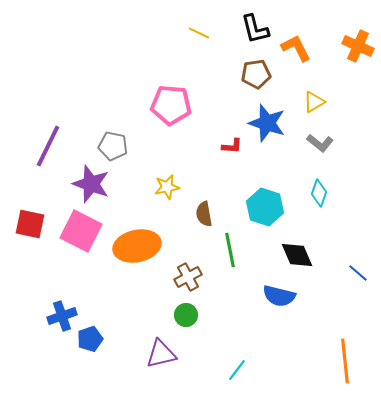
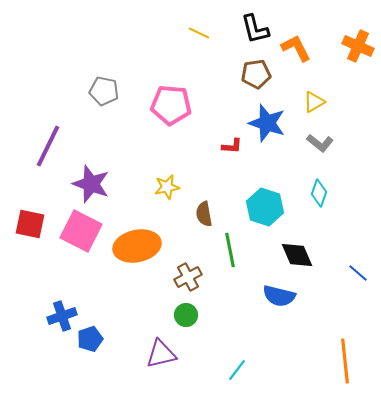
gray pentagon: moved 9 px left, 55 px up
